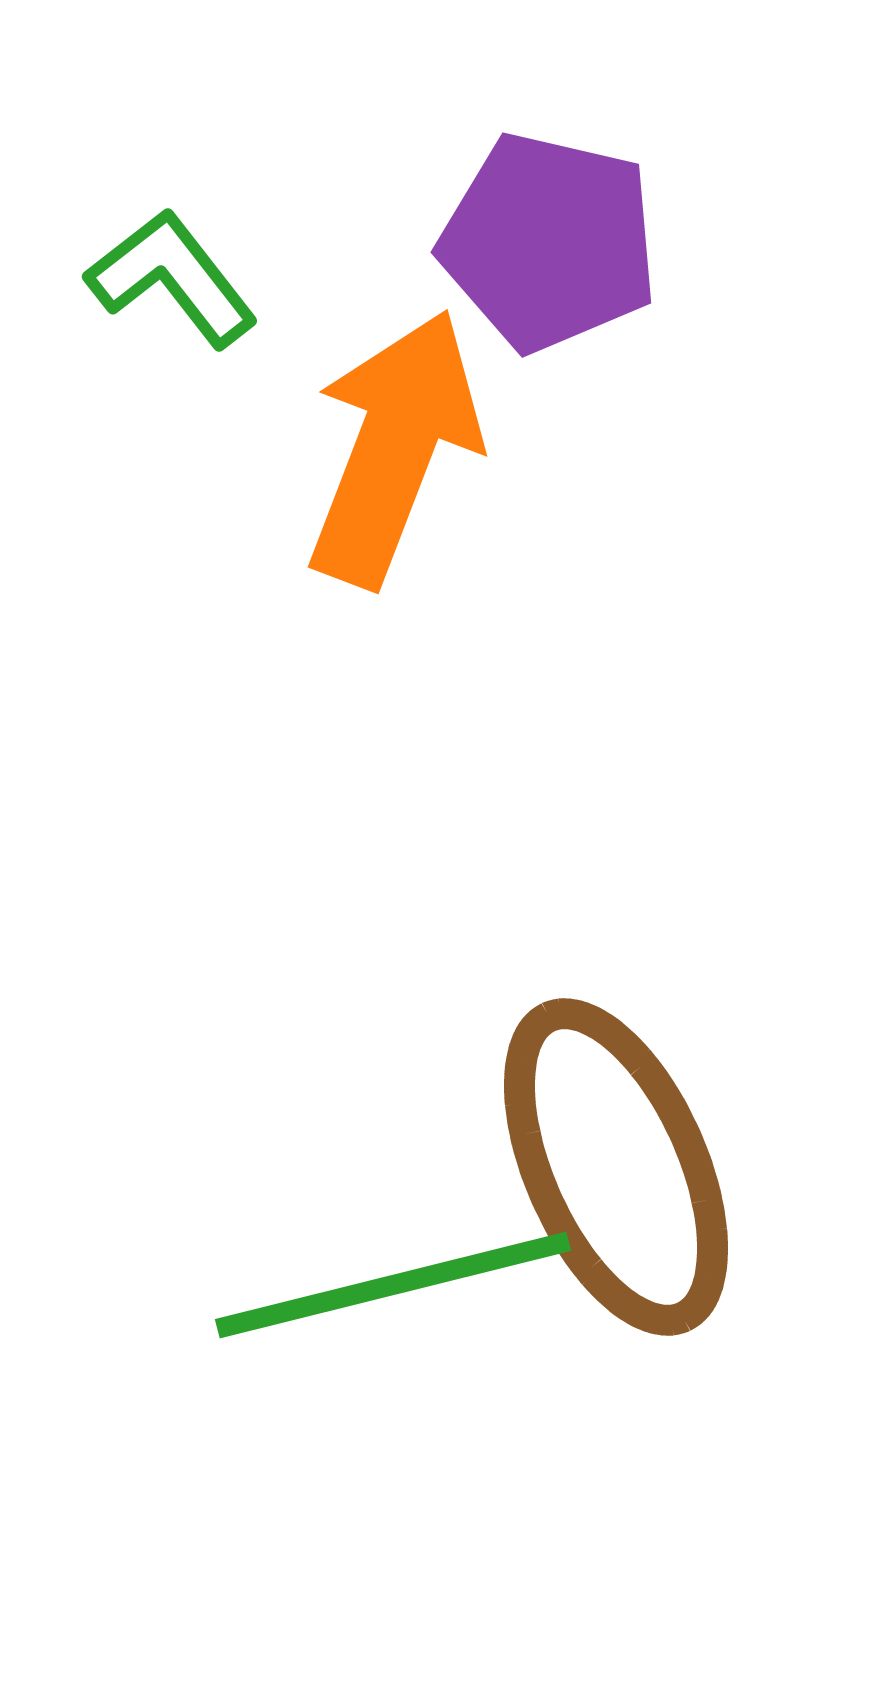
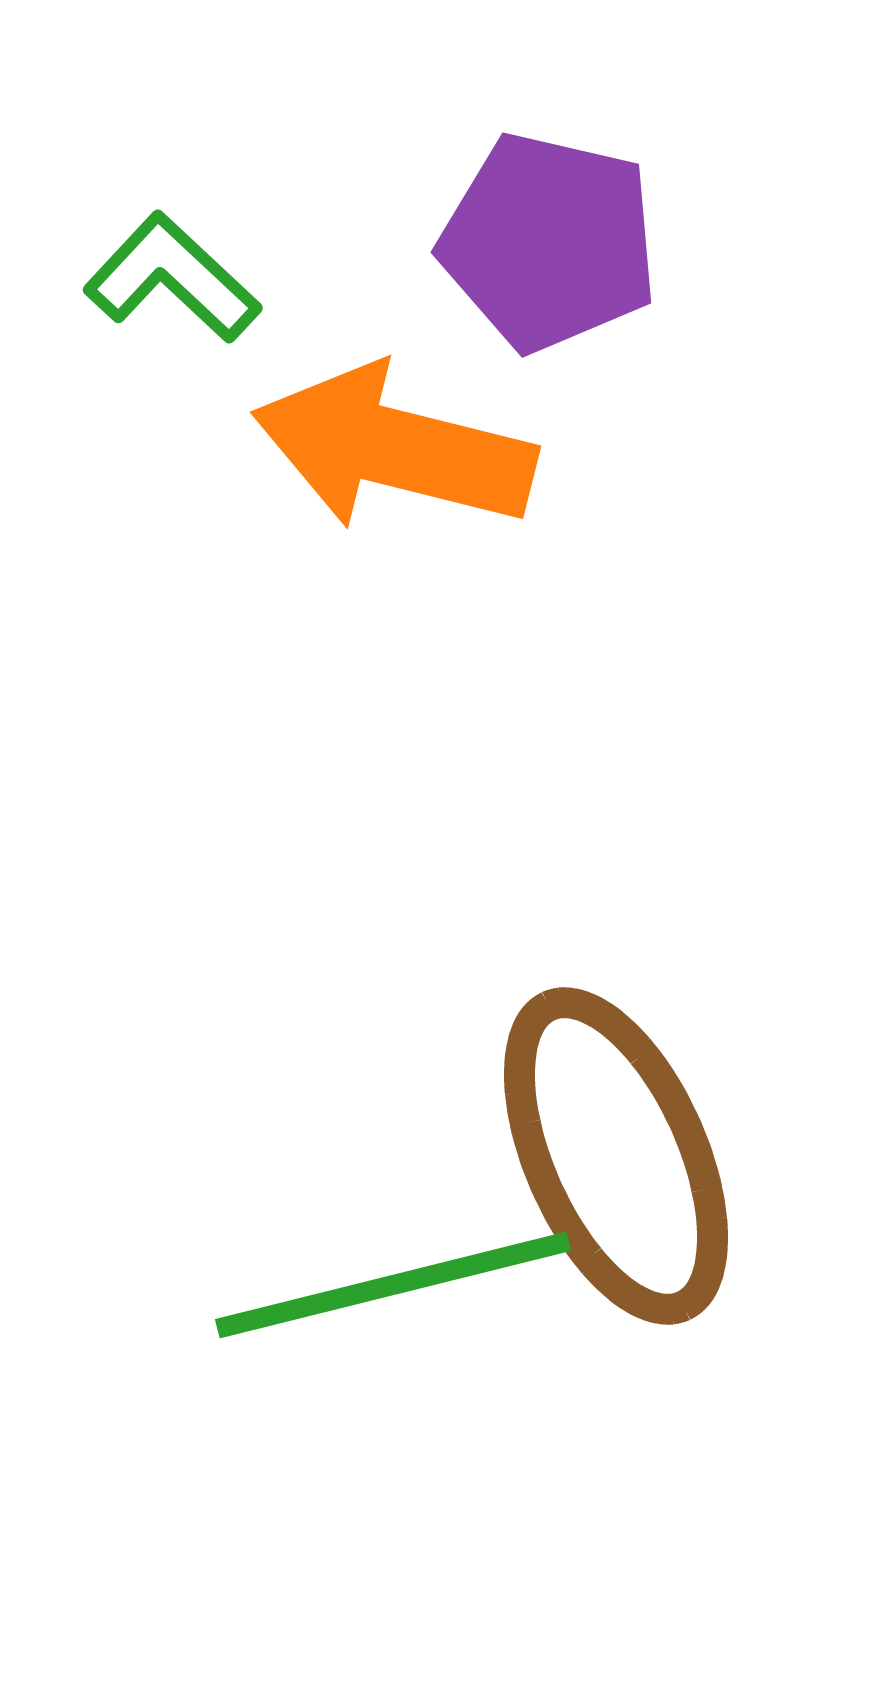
green L-shape: rotated 9 degrees counterclockwise
orange arrow: rotated 97 degrees counterclockwise
brown ellipse: moved 11 px up
